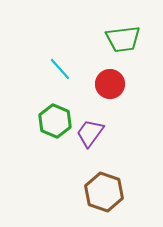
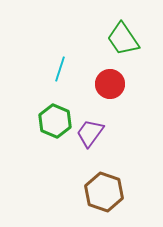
green trapezoid: rotated 63 degrees clockwise
cyan line: rotated 60 degrees clockwise
